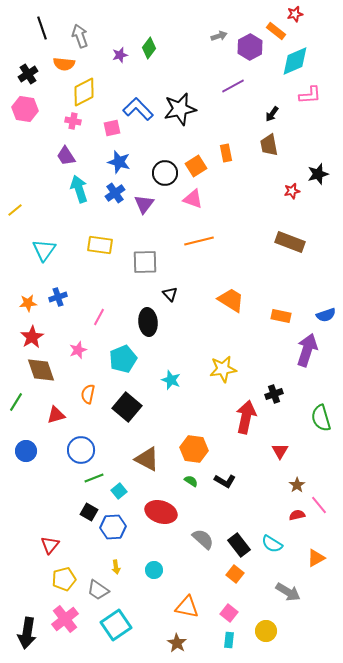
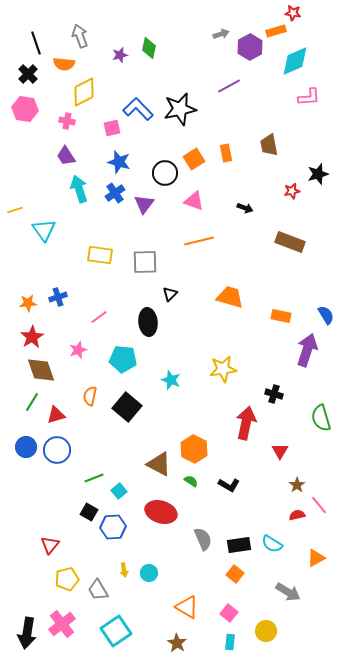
red star at (295, 14): moved 2 px left, 1 px up; rotated 21 degrees clockwise
black line at (42, 28): moved 6 px left, 15 px down
orange rectangle at (276, 31): rotated 54 degrees counterclockwise
gray arrow at (219, 36): moved 2 px right, 2 px up
green diamond at (149, 48): rotated 25 degrees counterclockwise
black cross at (28, 74): rotated 12 degrees counterclockwise
purple line at (233, 86): moved 4 px left
pink L-shape at (310, 95): moved 1 px left, 2 px down
black arrow at (272, 114): moved 27 px left, 94 px down; rotated 105 degrees counterclockwise
pink cross at (73, 121): moved 6 px left
orange square at (196, 166): moved 2 px left, 7 px up
pink triangle at (193, 199): moved 1 px right, 2 px down
yellow line at (15, 210): rotated 21 degrees clockwise
yellow rectangle at (100, 245): moved 10 px down
cyan triangle at (44, 250): moved 20 px up; rotated 10 degrees counterclockwise
black triangle at (170, 294): rotated 28 degrees clockwise
orange trapezoid at (231, 300): moved 1 px left, 3 px up; rotated 16 degrees counterclockwise
blue semicircle at (326, 315): rotated 102 degrees counterclockwise
pink line at (99, 317): rotated 24 degrees clockwise
cyan pentagon at (123, 359): rotated 28 degrees clockwise
orange semicircle at (88, 394): moved 2 px right, 2 px down
black cross at (274, 394): rotated 36 degrees clockwise
green line at (16, 402): moved 16 px right
red arrow at (246, 417): moved 6 px down
orange hexagon at (194, 449): rotated 20 degrees clockwise
blue circle at (81, 450): moved 24 px left
blue circle at (26, 451): moved 4 px up
brown triangle at (147, 459): moved 12 px right, 5 px down
black L-shape at (225, 481): moved 4 px right, 4 px down
gray semicircle at (203, 539): rotated 25 degrees clockwise
black rectangle at (239, 545): rotated 60 degrees counterclockwise
yellow arrow at (116, 567): moved 8 px right, 3 px down
cyan circle at (154, 570): moved 5 px left, 3 px down
yellow pentagon at (64, 579): moved 3 px right
gray trapezoid at (98, 590): rotated 25 degrees clockwise
orange triangle at (187, 607): rotated 20 degrees clockwise
pink cross at (65, 619): moved 3 px left, 5 px down
cyan square at (116, 625): moved 6 px down
cyan rectangle at (229, 640): moved 1 px right, 2 px down
